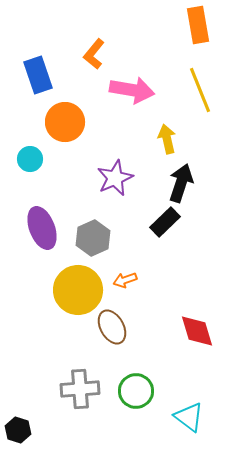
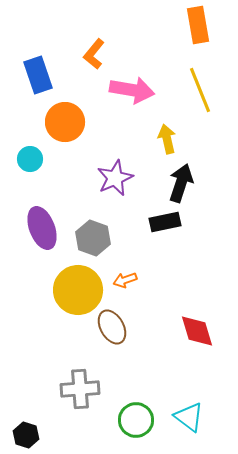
black rectangle: rotated 32 degrees clockwise
gray hexagon: rotated 16 degrees counterclockwise
green circle: moved 29 px down
black hexagon: moved 8 px right, 5 px down
